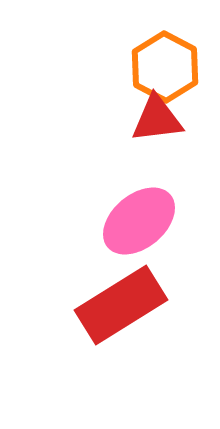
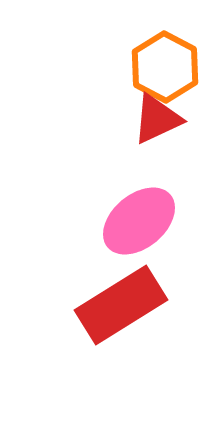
red triangle: rotated 18 degrees counterclockwise
